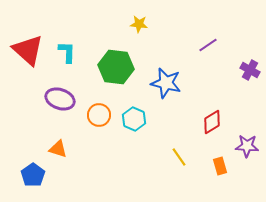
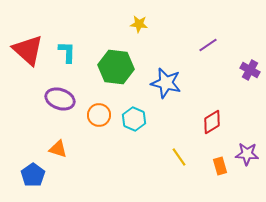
purple star: moved 8 px down
